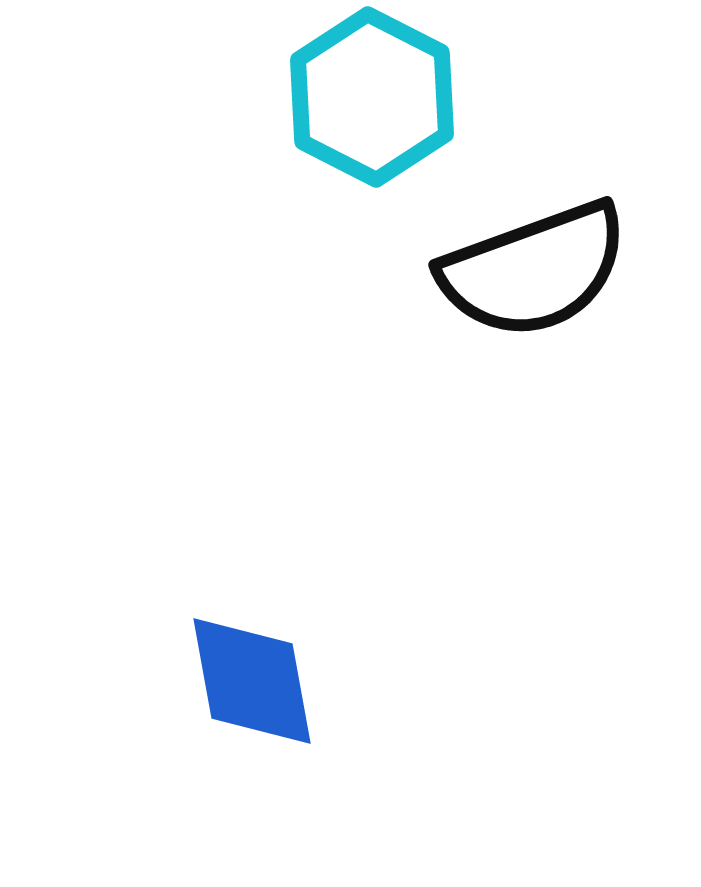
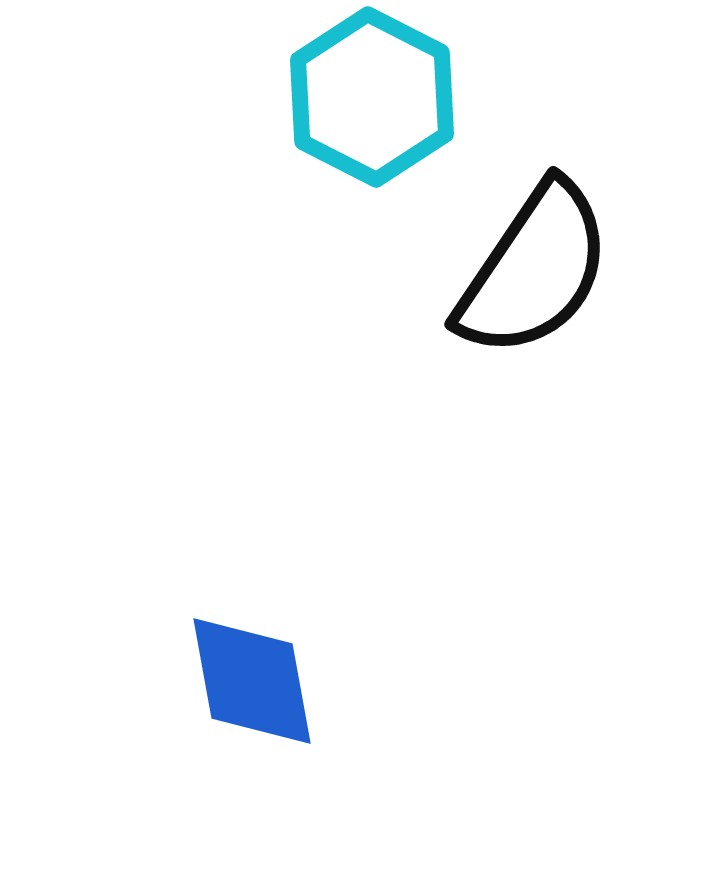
black semicircle: rotated 36 degrees counterclockwise
